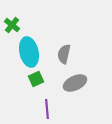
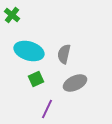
green cross: moved 10 px up
cyan ellipse: moved 1 px up; rotated 60 degrees counterclockwise
purple line: rotated 30 degrees clockwise
